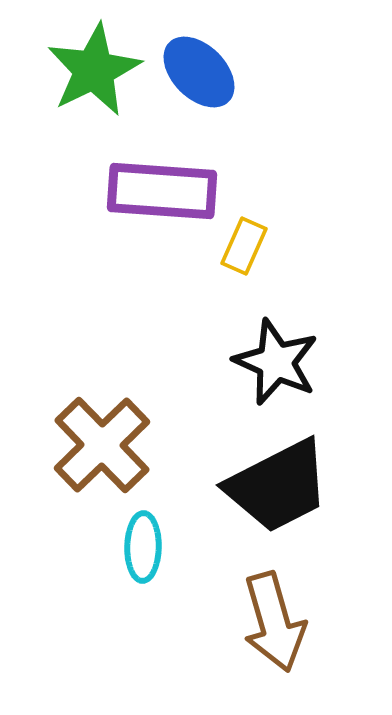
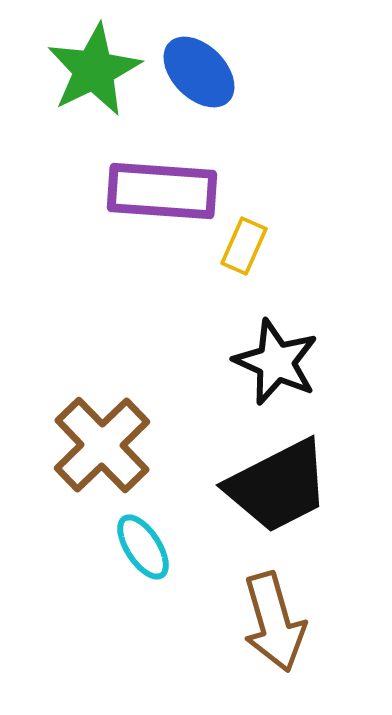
cyan ellipse: rotated 34 degrees counterclockwise
